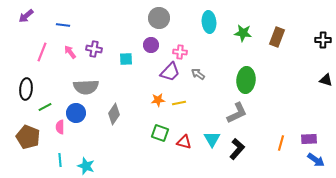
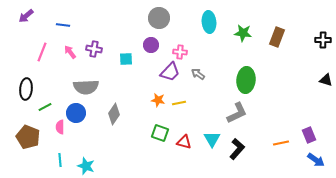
orange star: rotated 16 degrees clockwise
purple rectangle: moved 4 px up; rotated 70 degrees clockwise
orange line: rotated 63 degrees clockwise
